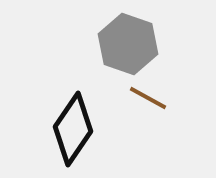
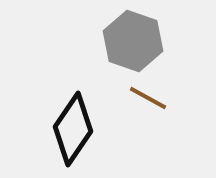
gray hexagon: moved 5 px right, 3 px up
